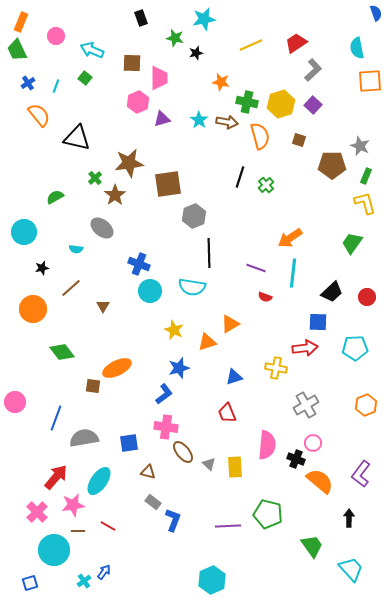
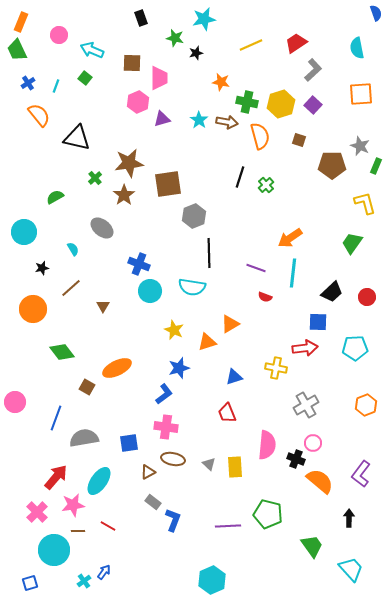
pink circle at (56, 36): moved 3 px right, 1 px up
orange square at (370, 81): moved 9 px left, 13 px down
green rectangle at (366, 176): moved 10 px right, 10 px up
brown star at (115, 195): moved 9 px right
cyan semicircle at (76, 249): moved 3 px left; rotated 128 degrees counterclockwise
brown square at (93, 386): moved 6 px left, 1 px down; rotated 21 degrees clockwise
brown ellipse at (183, 452): moved 10 px left, 7 px down; rotated 40 degrees counterclockwise
brown triangle at (148, 472): rotated 42 degrees counterclockwise
